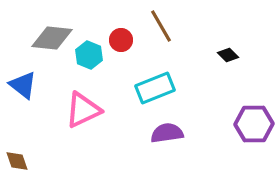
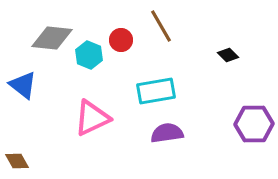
cyan rectangle: moved 1 px right, 3 px down; rotated 12 degrees clockwise
pink triangle: moved 9 px right, 8 px down
brown diamond: rotated 10 degrees counterclockwise
